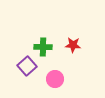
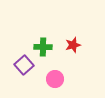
red star: rotated 21 degrees counterclockwise
purple square: moved 3 px left, 1 px up
